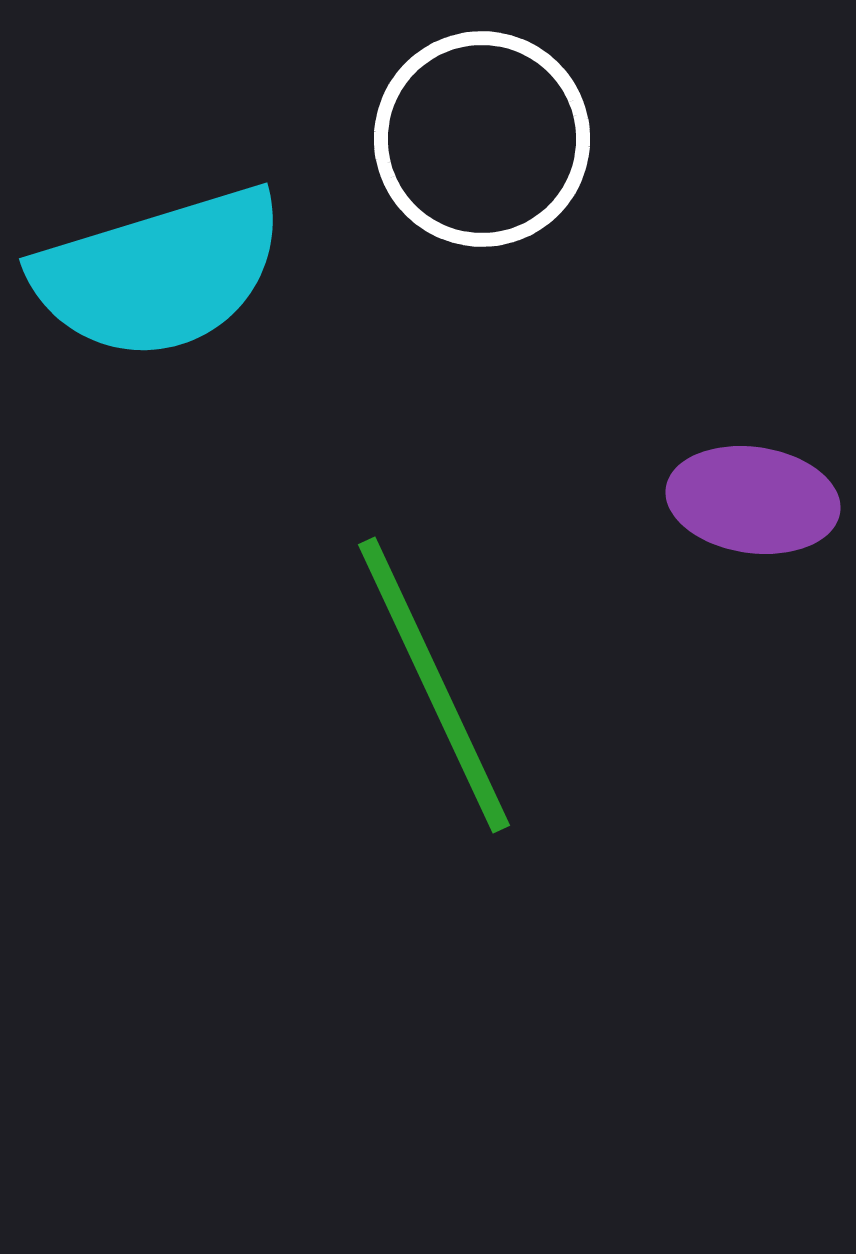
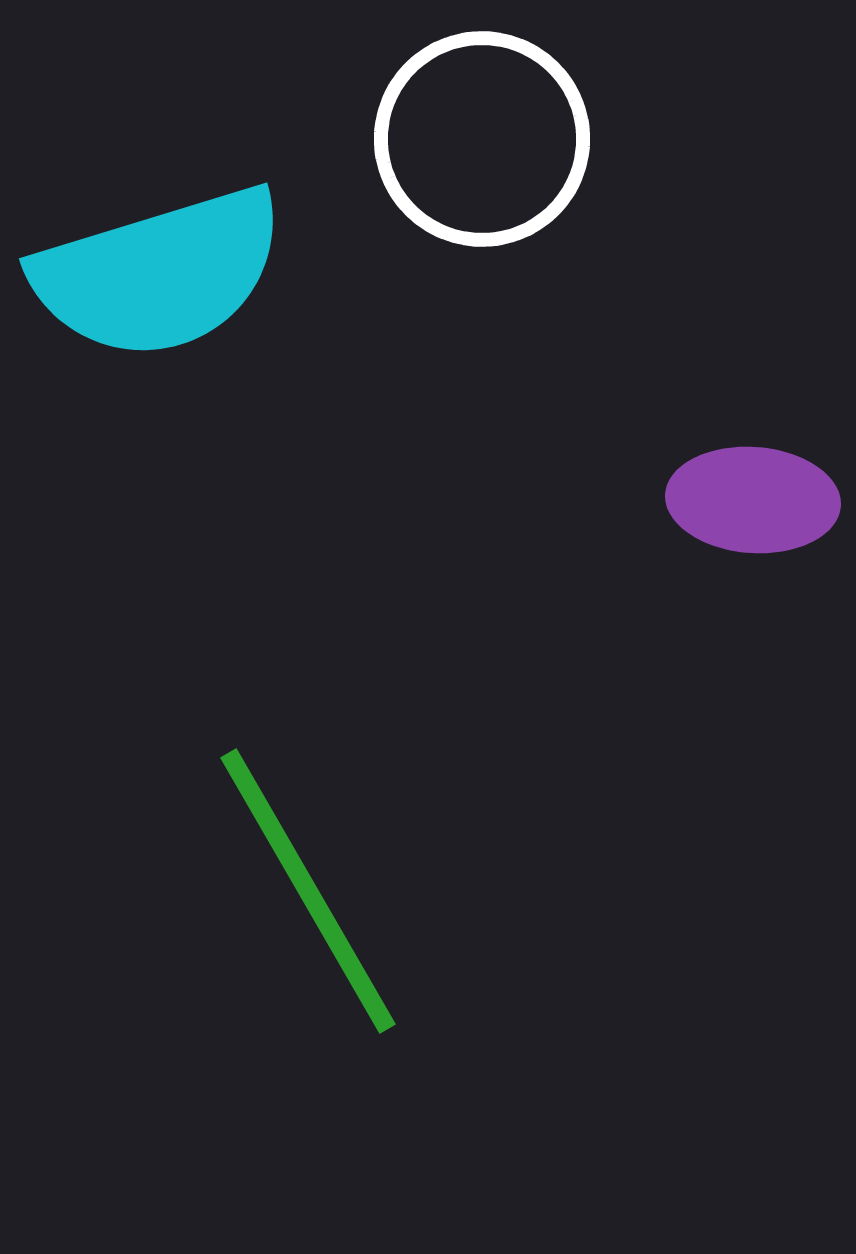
purple ellipse: rotated 4 degrees counterclockwise
green line: moved 126 px left, 206 px down; rotated 5 degrees counterclockwise
